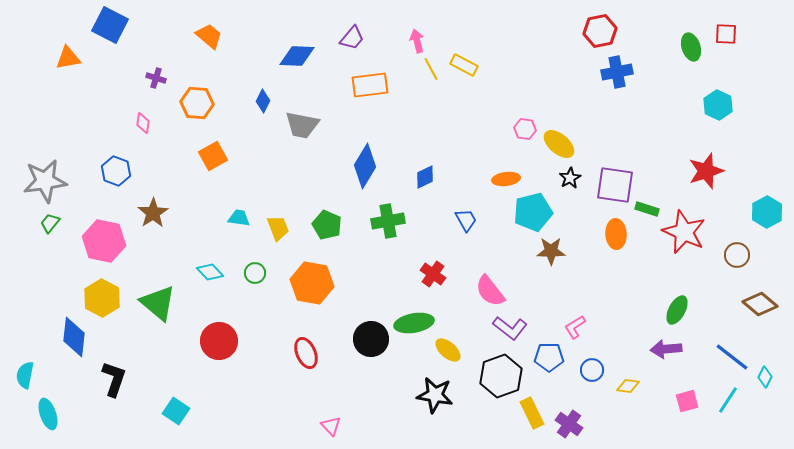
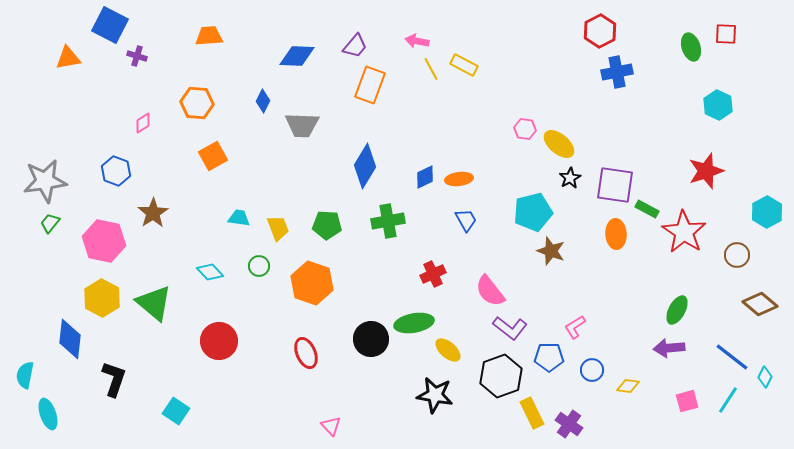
red hexagon at (600, 31): rotated 16 degrees counterclockwise
orange trapezoid at (209, 36): rotated 44 degrees counterclockwise
purple trapezoid at (352, 38): moved 3 px right, 8 px down
pink arrow at (417, 41): rotated 65 degrees counterclockwise
purple cross at (156, 78): moved 19 px left, 22 px up
orange rectangle at (370, 85): rotated 63 degrees counterclockwise
pink diamond at (143, 123): rotated 50 degrees clockwise
gray trapezoid at (302, 125): rotated 9 degrees counterclockwise
orange ellipse at (506, 179): moved 47 px left
green rectangle at (647, 209): rotated 10 degrees clockwise
green pentagon at (327, 225): rotated 20 degrees counterclockwise
red star at (684, 232): rotated 9 degrees clockwise
brown star at (551, 251): rotated 20 degrees clockwise
green circle at (255, 273): moved 4 px right, 7 px up
red cross at (433, 274): rotated 30 degrees clockwise
orange hexagon at (312, 283): rotated 9 degrees clockwise
green triangle at (158, 303): moved 4 px left
blue diamond at (74, 337): moved 4 px left, 2 px down
purple arrow at (666, 349): moved 3 px right, 1 px up
